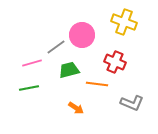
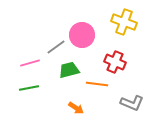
pink line: moved 2 px left
